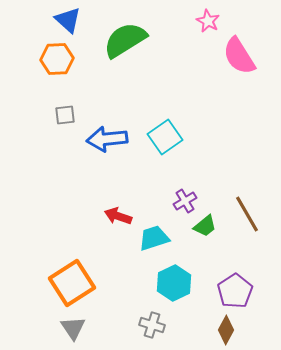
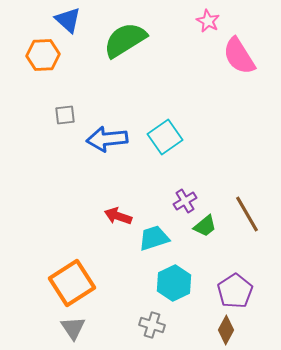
orange hexagon: moved 14 px left, 4 px up
